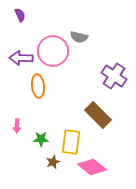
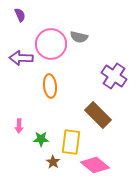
pink circle: moved 2 px left, 7 px up
orange ellipse: moved 12 px right
pink arrow: moved 2 px right
brown star: rotated 16 degrees counterclockwise
pink diamond: moved 3 px right, 2 px up
